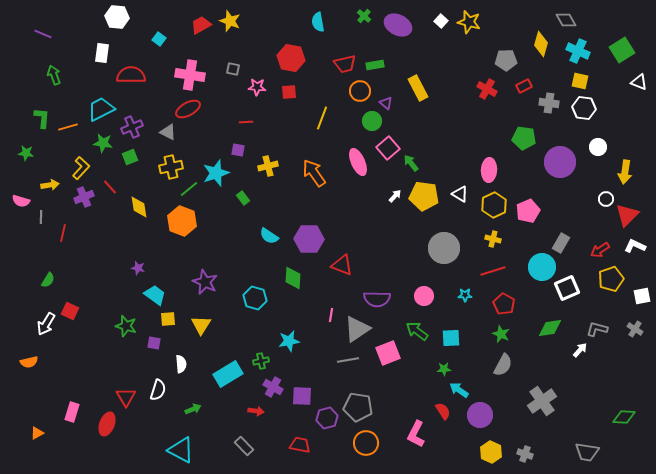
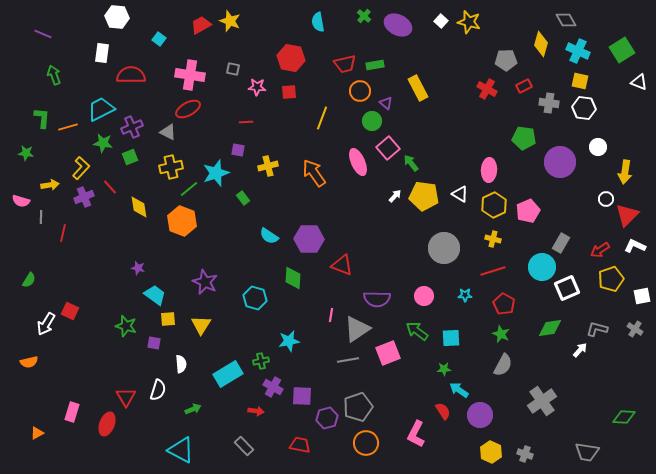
green semicircle at (48, 280): moved 19 px left
gray pentagon at (358, 407): rotated 28 degrees counterclockwise
